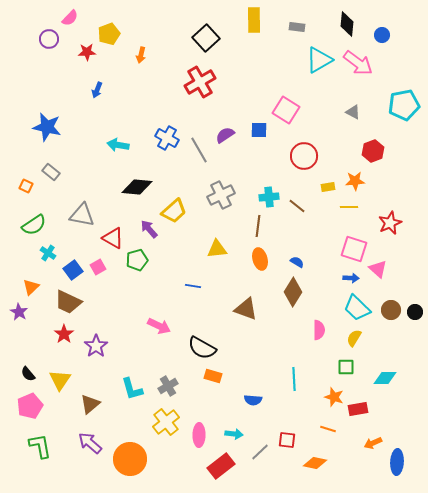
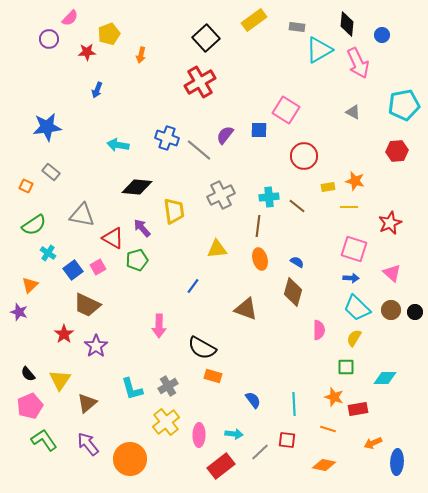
yellow rectangle at (254, 20): rotated 55 degrees clockwise
cyan triangle at (319, 60): moved 10 px up
pink arrow at (358, 63): rotated 28 degrees clockwise
blue star at (47, 127): rotated 20 degrees counterclockwise
purple semicircle at (225, 135): rotated 18 degrees counterclockwise
blue cross at (167, 138): rotated 10 degrees counterclockwise
gray line at (199, 150): rotated 20 degrees counterclockwise
red hexagon at (373, 151): moved 24 px right; rotated 15 degrees clockwise
orange star at (355, 181): rotated 18 degrees clockwise
yellow trapezoid at (174, 211): rotated 56 degrees counterclockwise
purple arrow at (149, 229): moved 7 px left, 1 px up
pink triangle at (378, 269): moved 14 px right, 4 px down
blue line at (193, 286): rotated 63 degrees counterclockwise
orange triangle at (31, 287): moved 1 px left, 2 px up
brown diamond at (293, 292): rotated 16 degrees counterclockwise
brown trapezoid at (68, 302): moved 19 px right, 3 px down
purple star at (19, 312): rotated 12 degrees counterclockwise
pink arrow at (159, 326): rotated 65 degrees clockwise
cyan line at (294, 379): moved 25 px down
blue semicircle at (253, 400): rotated 132 degrees counterclockwise
brown triangle at (90, 404): moved 3 px left, 1 px up
purple arrow at (90, 443): moved 2 px left, 1 px down; rotated 10 degrees clockwise
green L-shape at (40, 446): moved 4 px right, 6 px up; rotated 24 degrees counterclockwise
orange diamond at (315, 463): moved 9 px right, 2 px down
